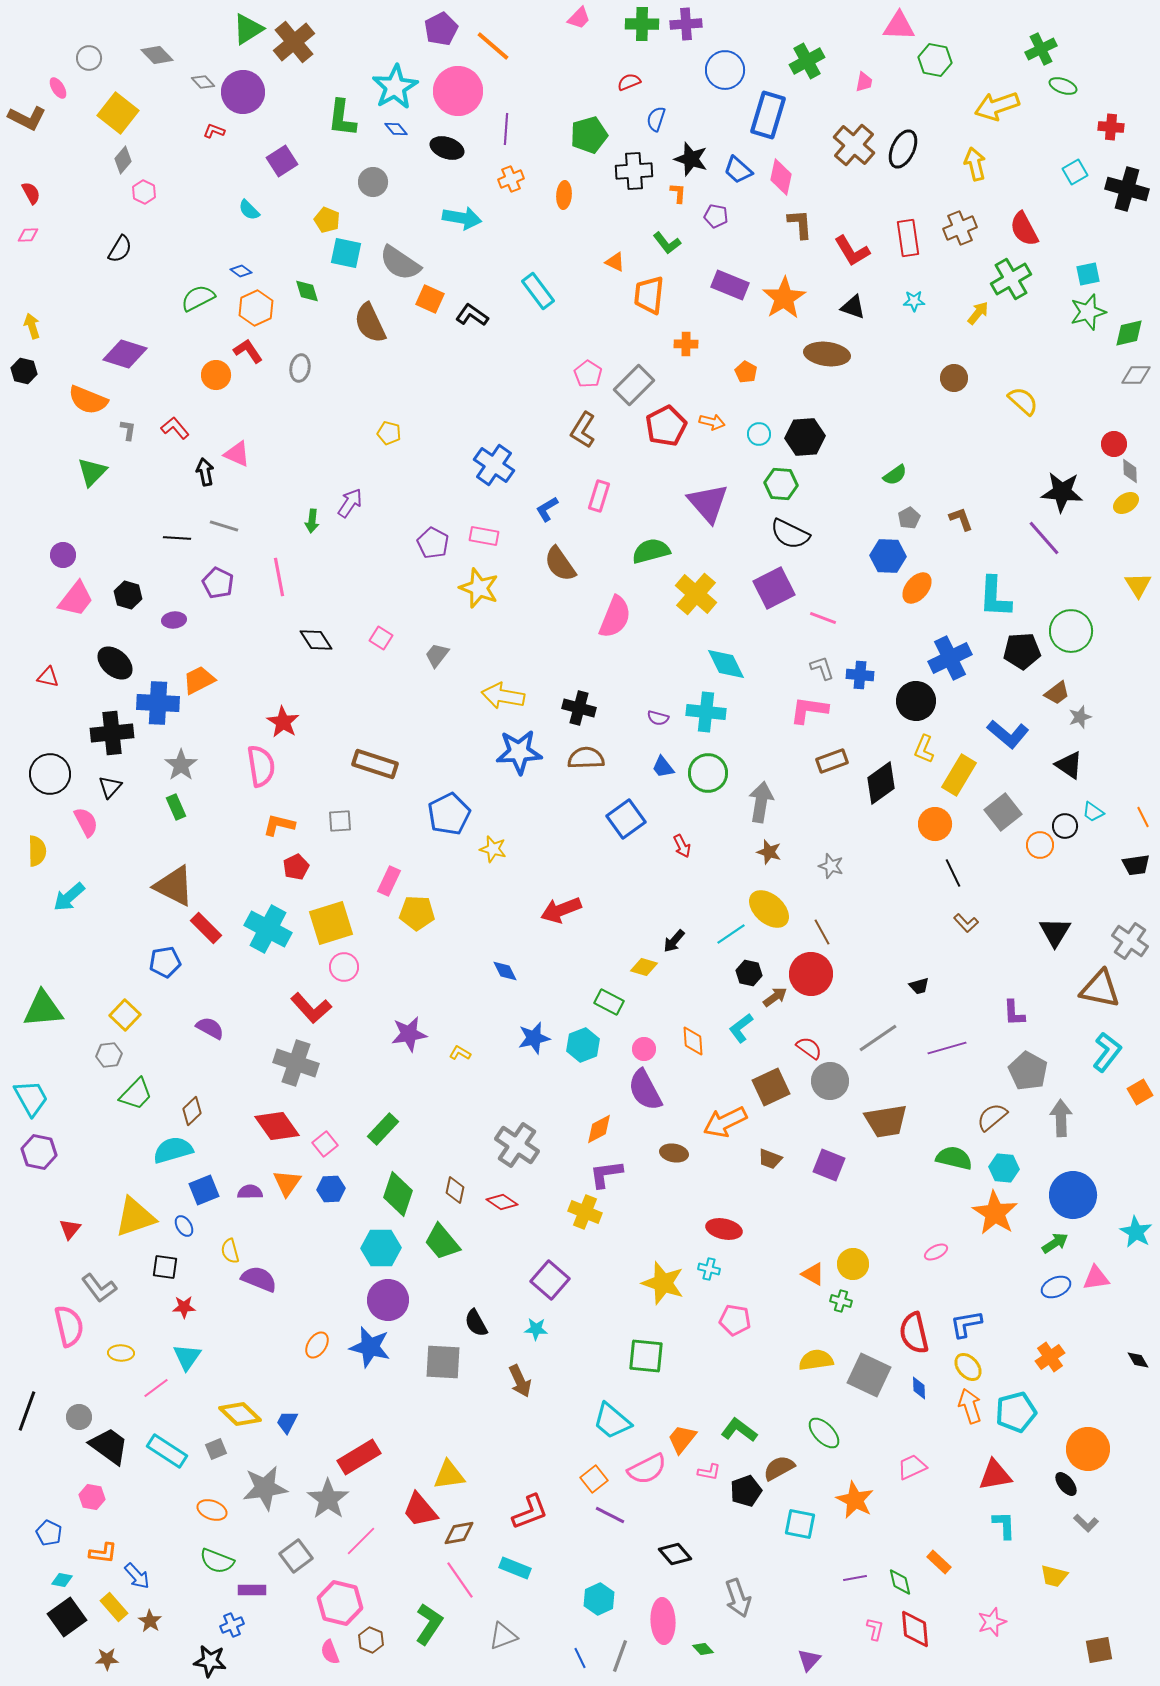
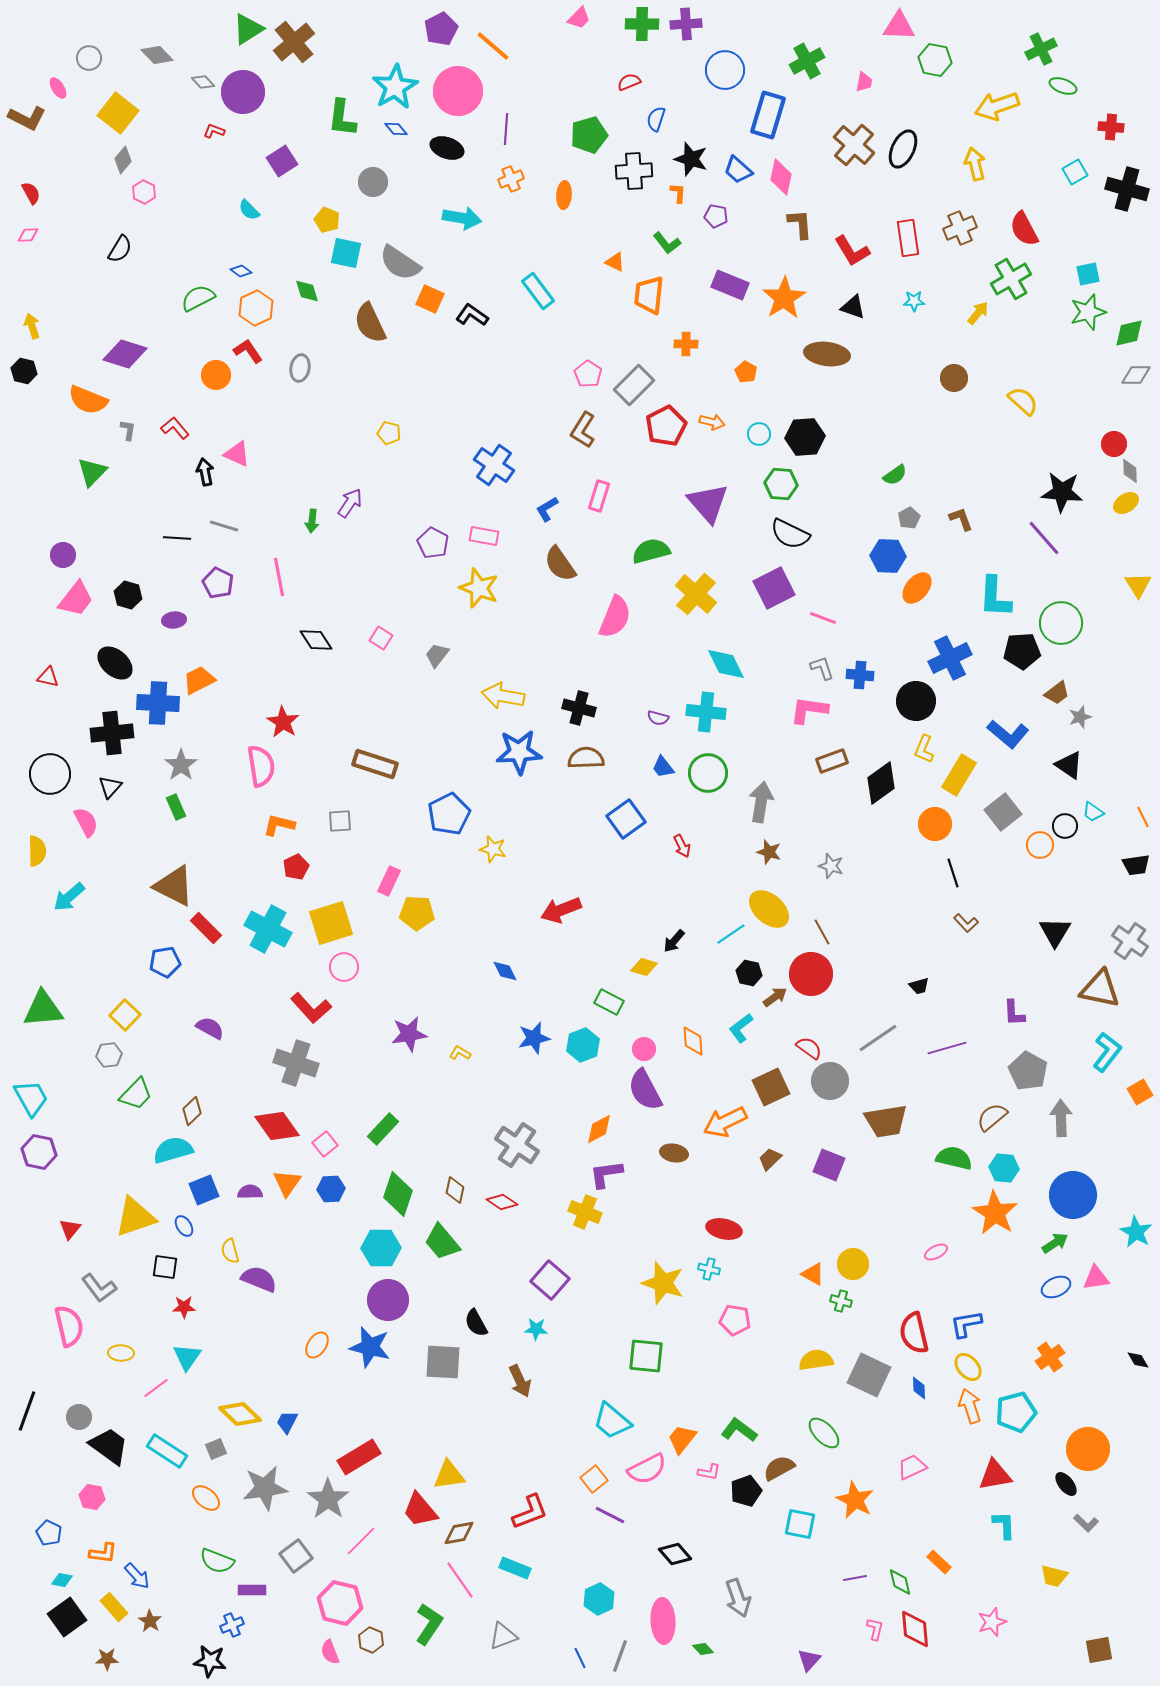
green circle at (1071, 631): moved 10 px left, 8 px up
black line at (953, 873): rotated 8 degrees clockwise
brown trapezoid at (770, 1159): rotated 115 degrees clockwise
orange ellipse at (212, 1510): moved 6 px left, 12 px up; rotated 20 degrees clockwise
